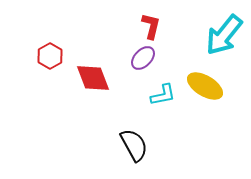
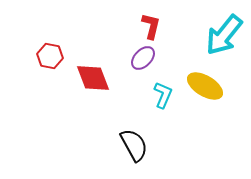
red hexagon: rotated 20 degrees counterclockwise
cyan L-shape: rotated 56 degrees counterclockwise
